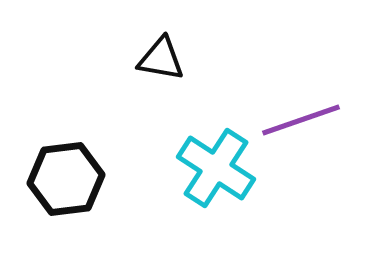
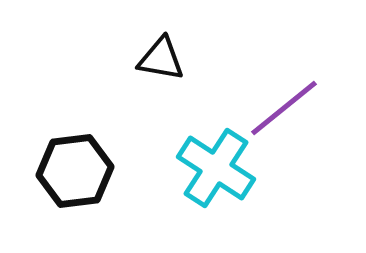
purple line: moved 17 px left, 12 px up; rotated 20 degrees counterclockwise
black hexagon: moved 9 px right, 8 px up
